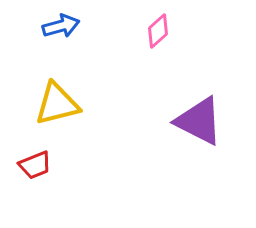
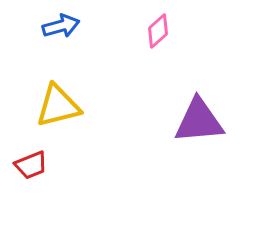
yellow triangle: moved 1 px right, 2 px down
purple triangle: rotated 32 degrees counterclockwise
red trapezoid: moved 4 px left
